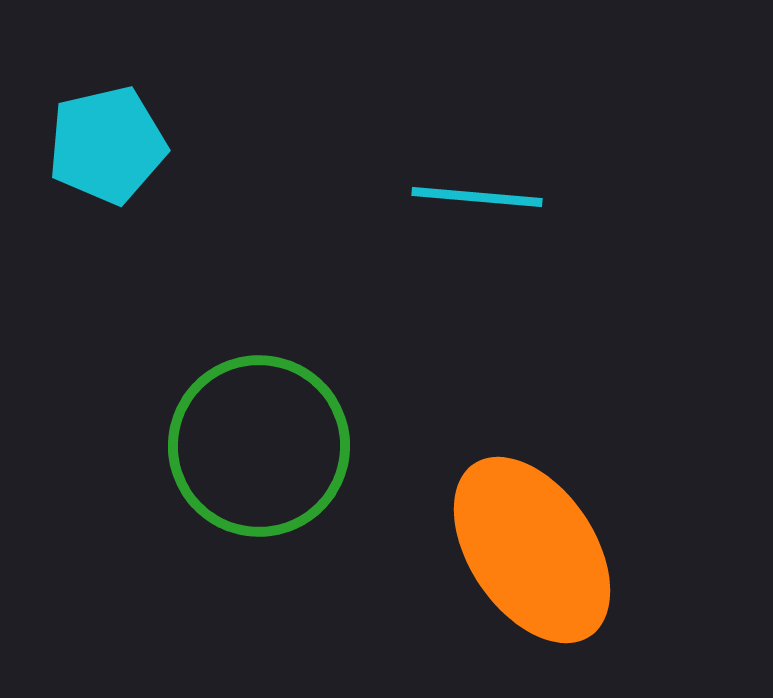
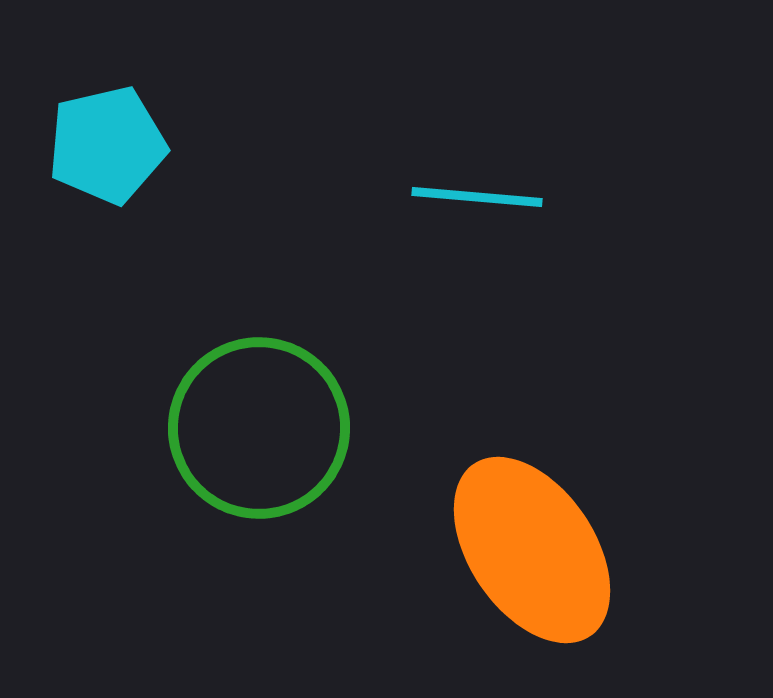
green circle: moved 18 px up
